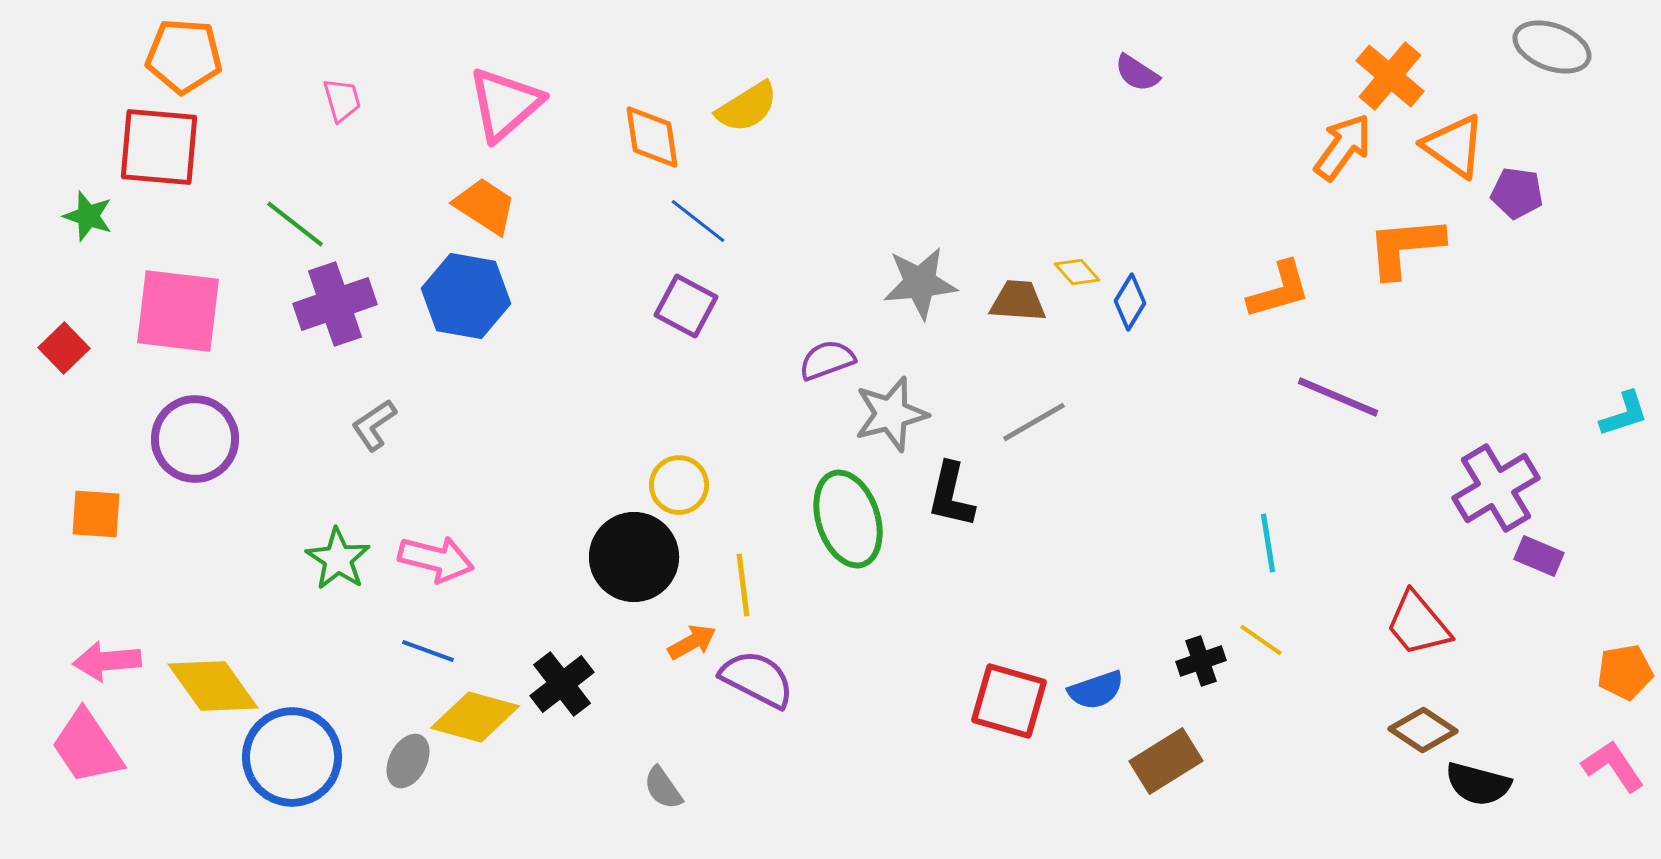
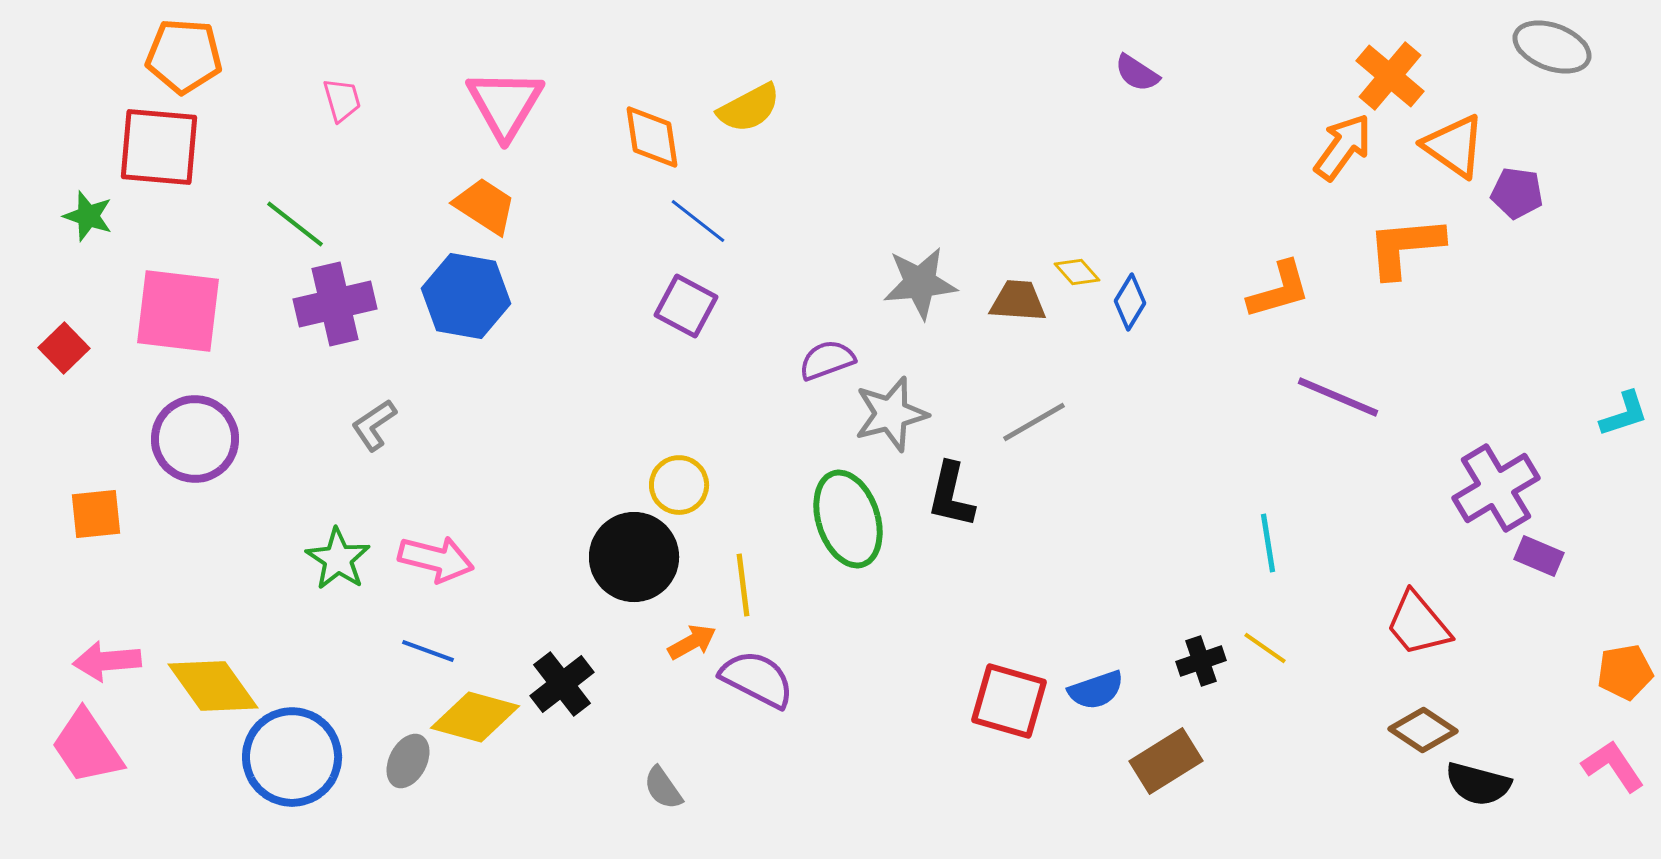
pink triangle at (505, 104): rotated 18 degrees counterclockwise
yellow semicircle at (747, 107): moved 2 px right, 1 px down; rotated 4 degrees clockwise
purple cross at (335, 304): rotated 6 degrees clockwise
orange square at (96, 514): rotated 10 degrees counterclockwise
yellow line at (1261, 640): moved 4 px right, 8 px down
